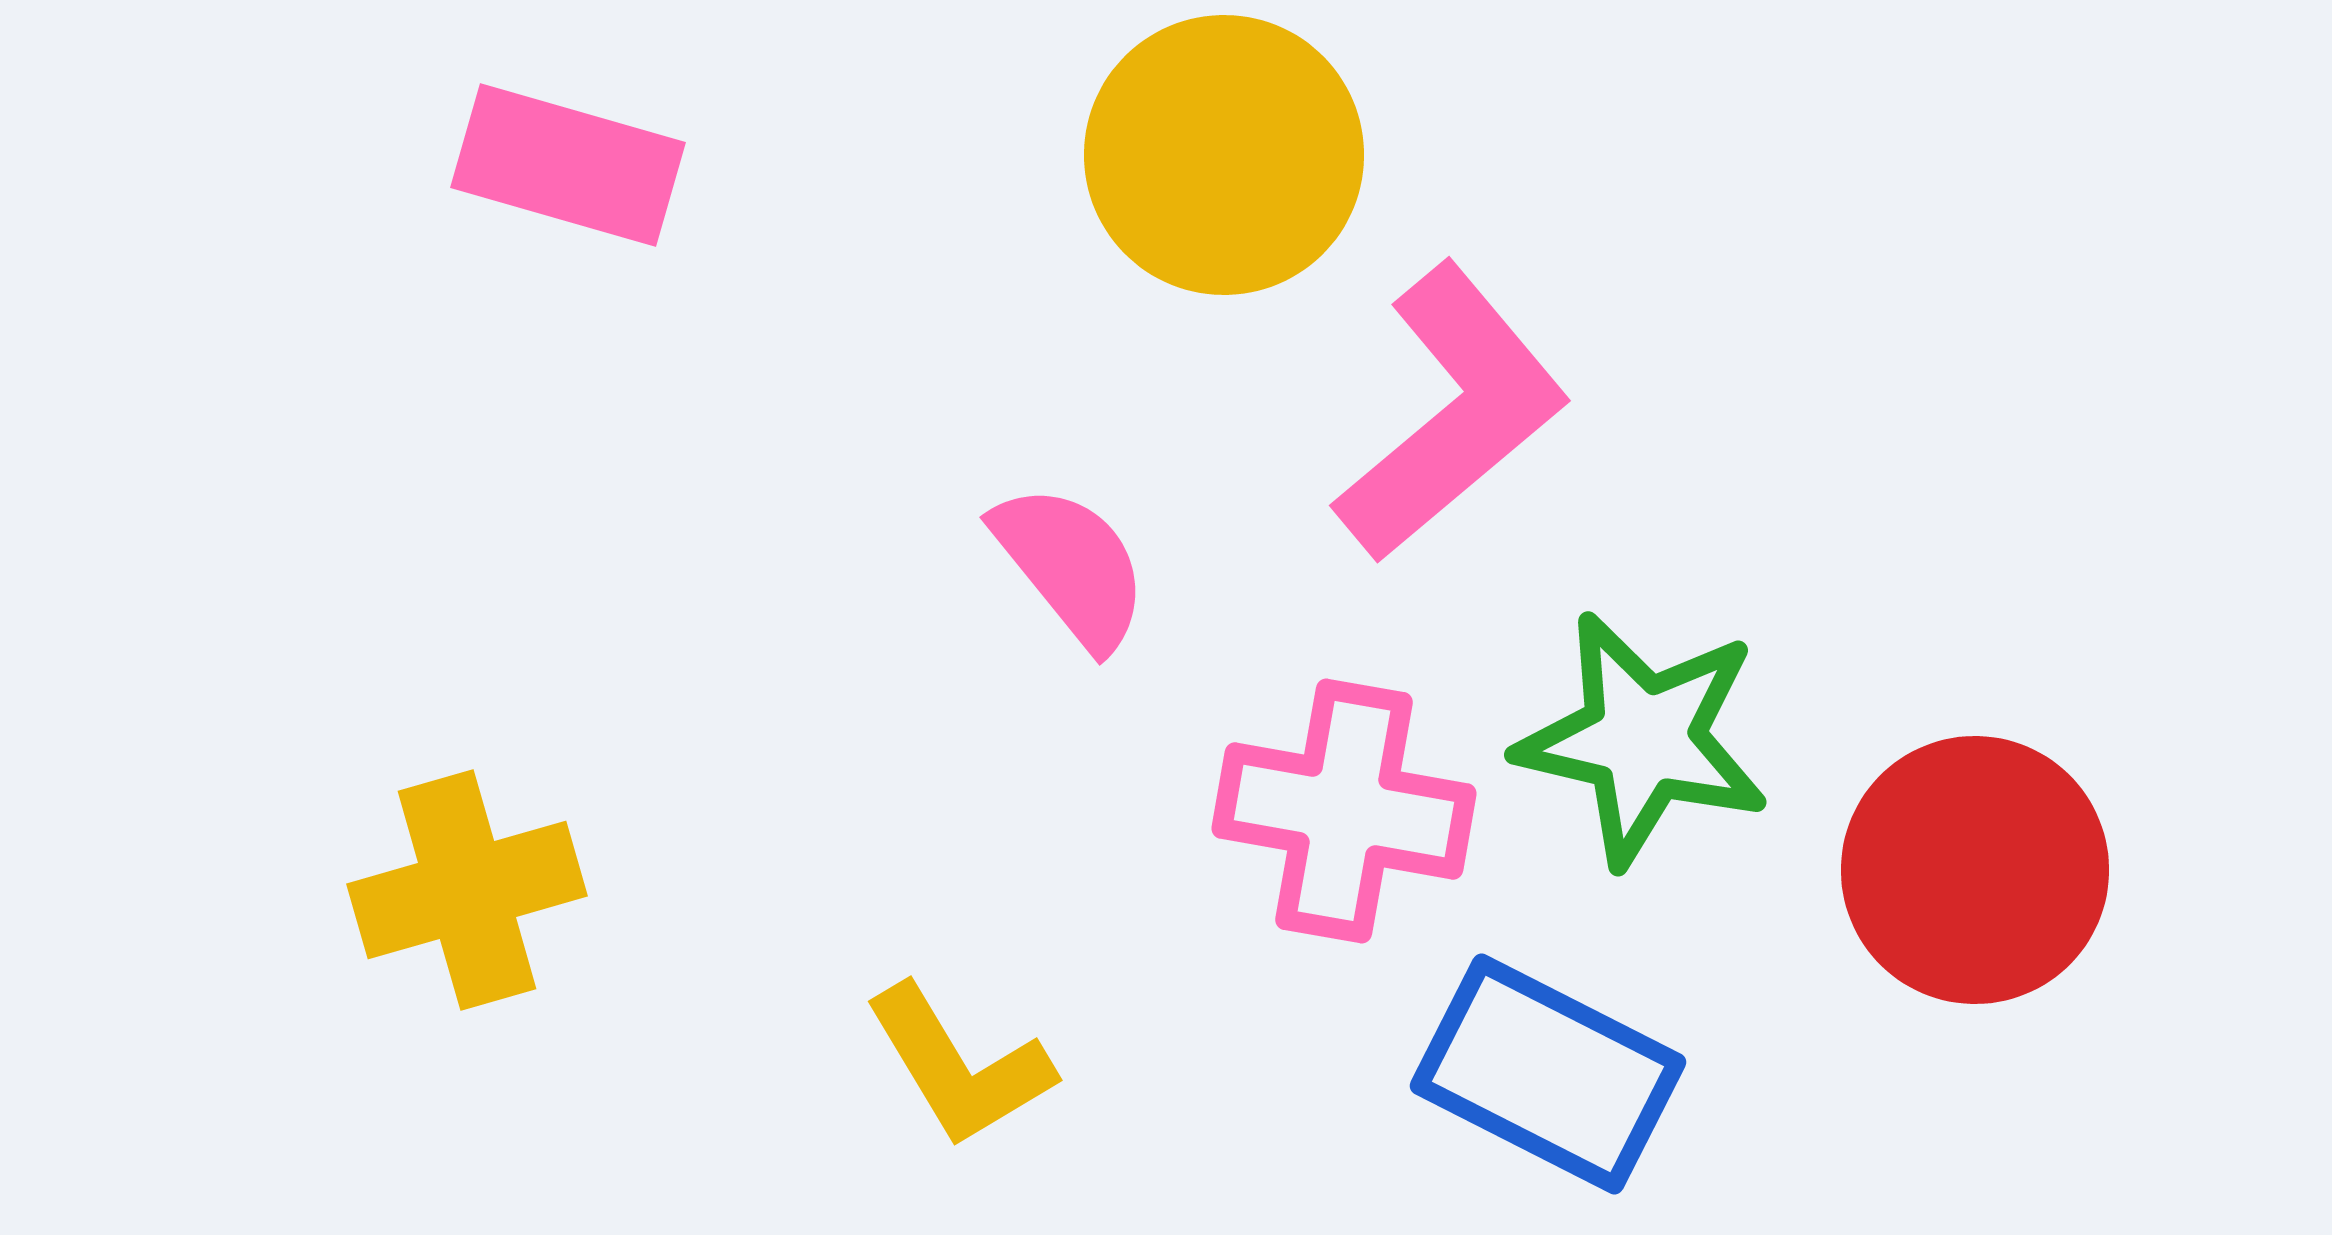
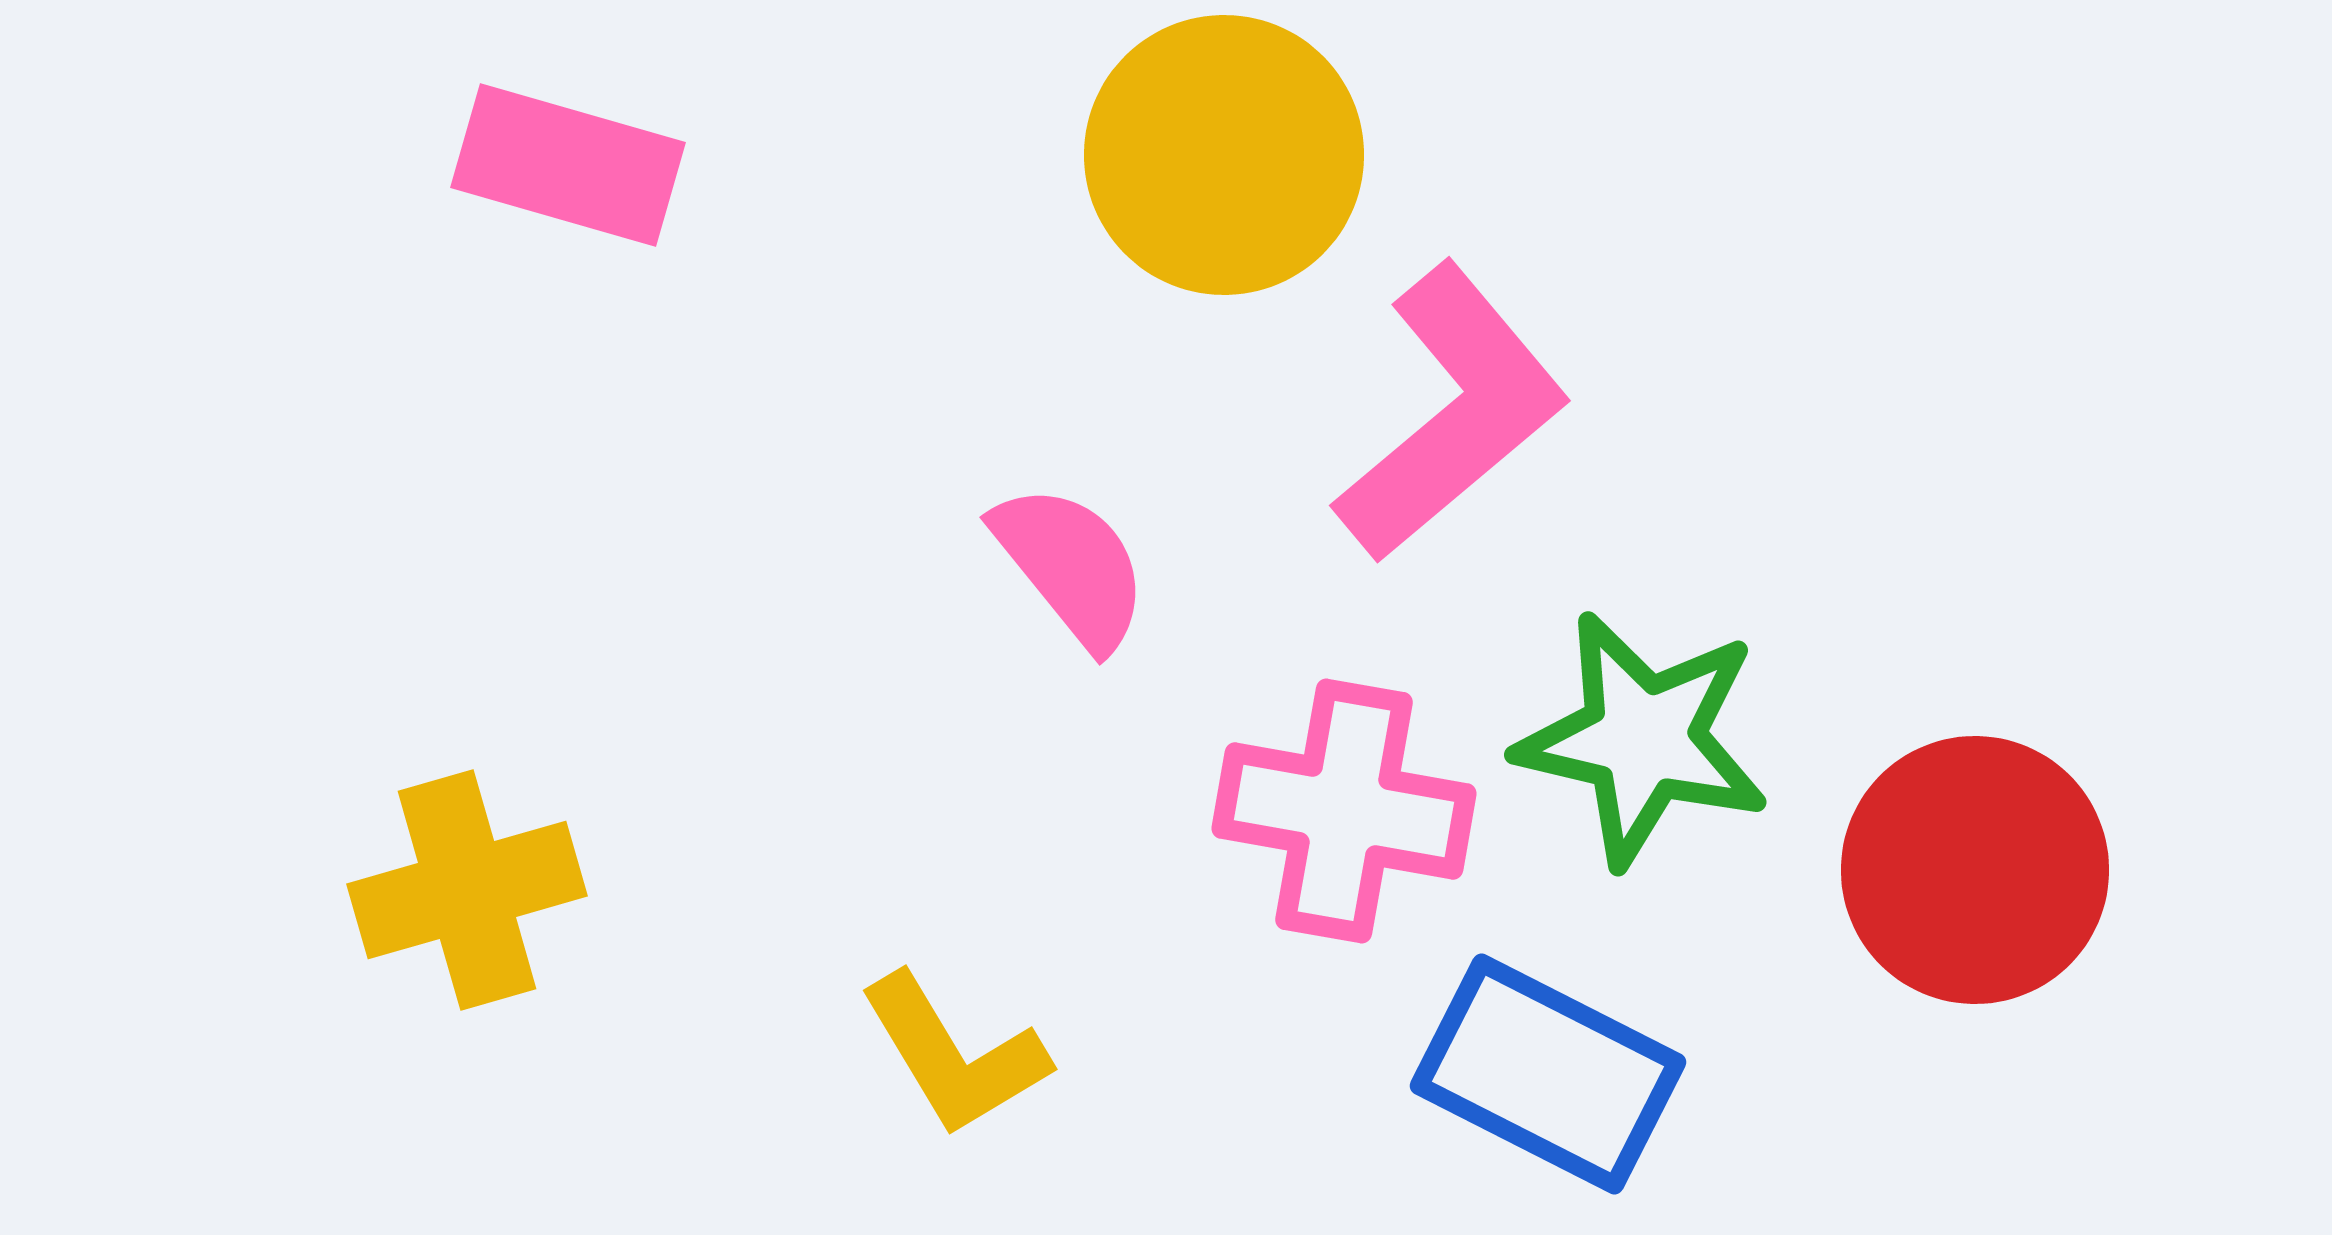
yellow L-shape: moved 5 px left, 11 px up
